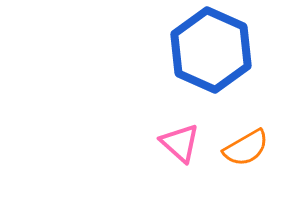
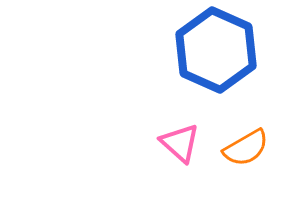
blue hexagon: moved 5 px right
